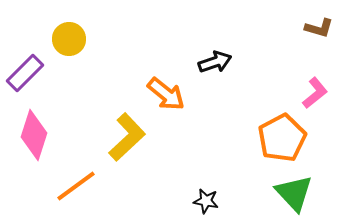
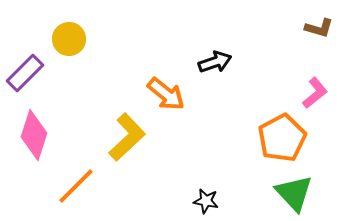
orange line: rotated 9 degrees counterclockwise
